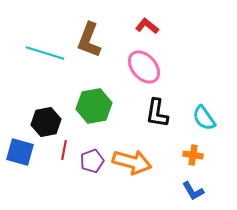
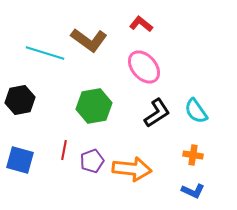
red L-shape: moved 6 px left, 2 px up
brown L-shape: rotated 75 degrees counterclockwise
black L-shape: rotated 132 degrees counterclockwise
cyan semicircle: moved 8 px left, 7 px up
black hexagon: moved 26 px left, 22 px up
blue square: moved 8 px down
orange arrow: moved 7 px down; rotated 9 degrees counterclockwise
blue L-shape: rotated 35 degrees counterclockwise
